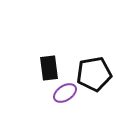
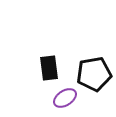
purple ellipse: moved 5 px down
